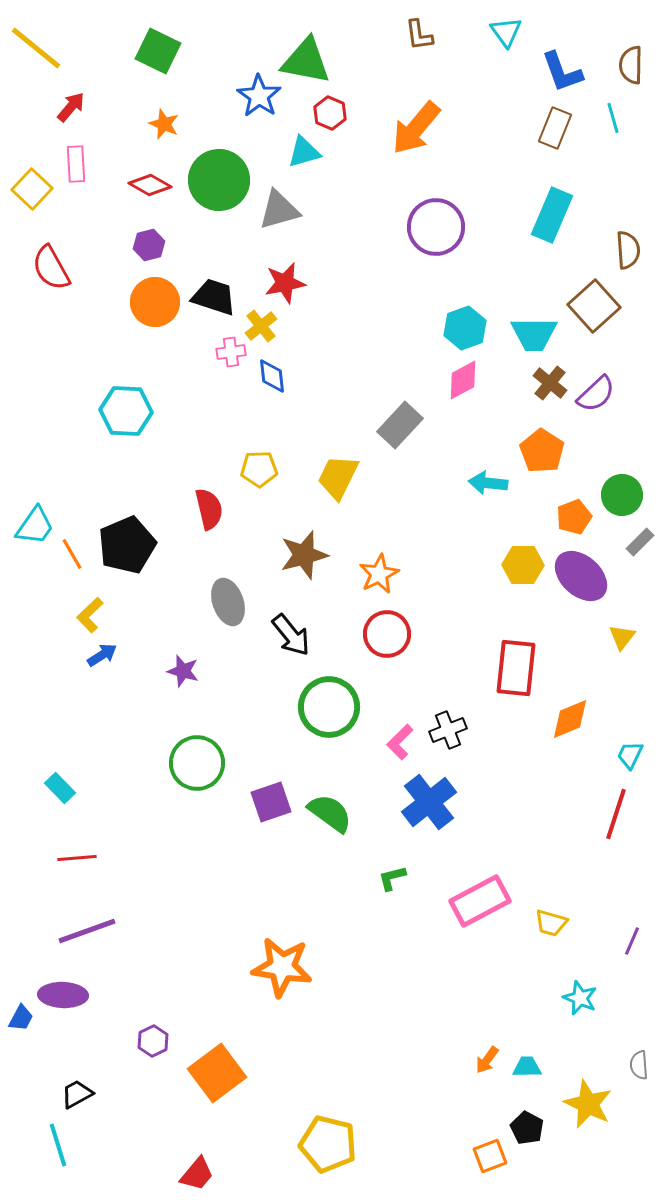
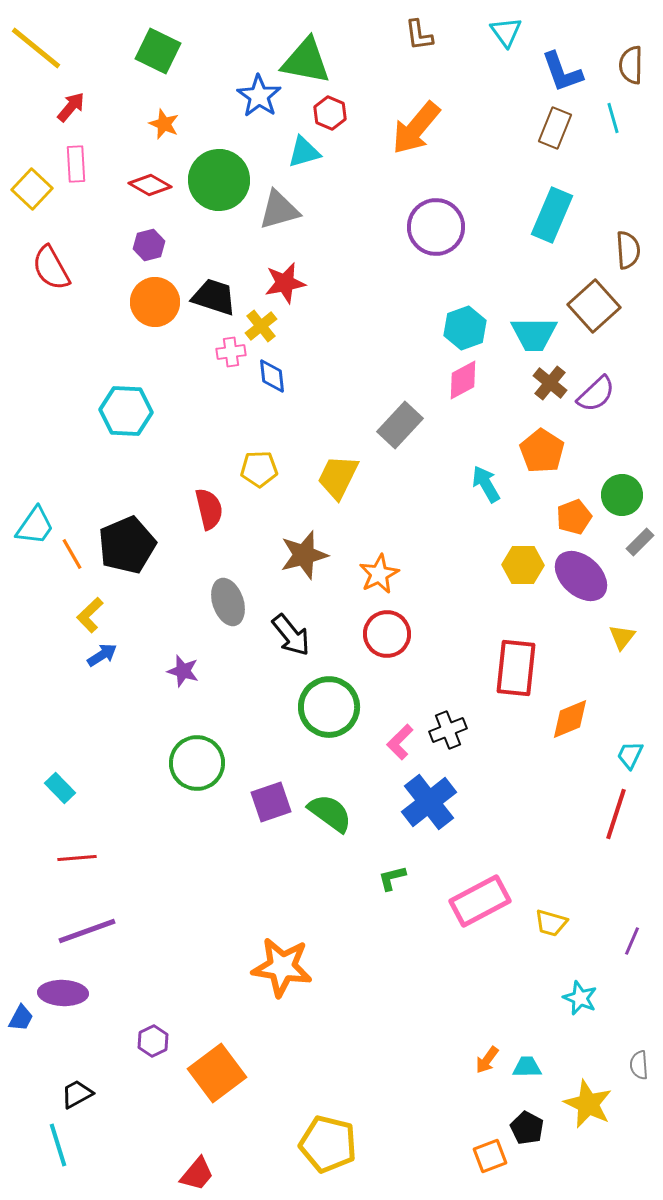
cyan arrow at (488, 483): moved 2 px left, 1 px down; rotated 54 degrees clockwise
purple ellipse at (63, 995): moved 2 px up
